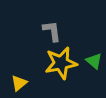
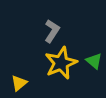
gray L-shape: rotated 40 degrees clockwise
yellow star: rotated 12 degrees counterclockwise
